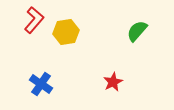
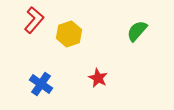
yellow hexagon: moved 3 px right, 2 px down; rotated 10 degrees counterclockwise
red star: moved 15 px left, 4 px up; rotated 18 degrees counterclockwise
